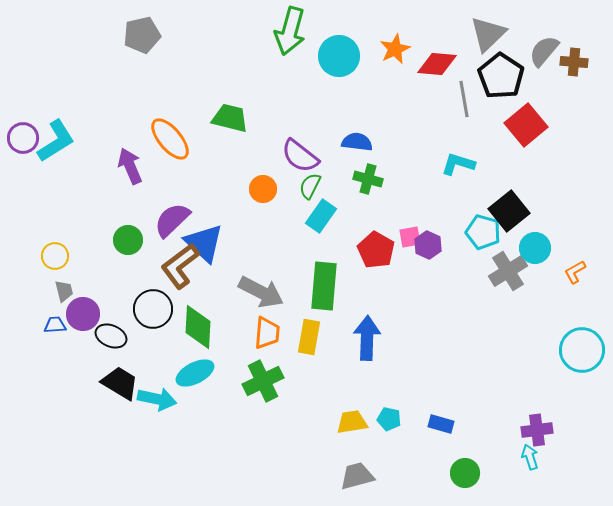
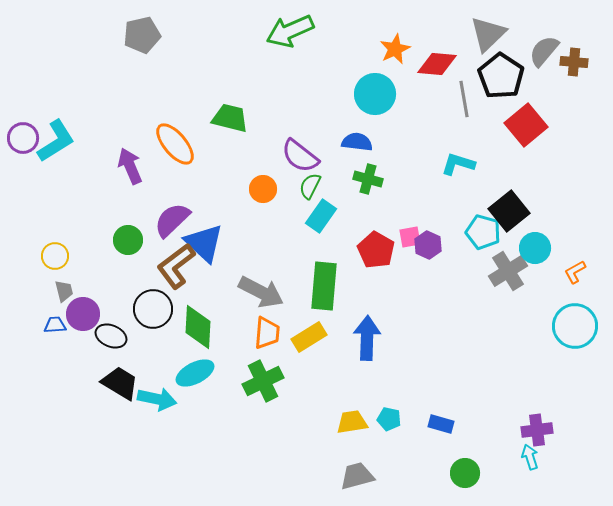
green arrow at (290, 31): rotated 51 degrees clockwise
cyan circle at (339, 56): moved 36 px right, 38 px down
orange ellipse at (170, 139): moved 5 px right, 5 px down
brown L-shape at (180, 266): moved 4 px left
yellow rectangle at (309, 337): rotated 48 degrees clockwise
cyan circle at (582, 350): moved 7 px left, 24 px up
